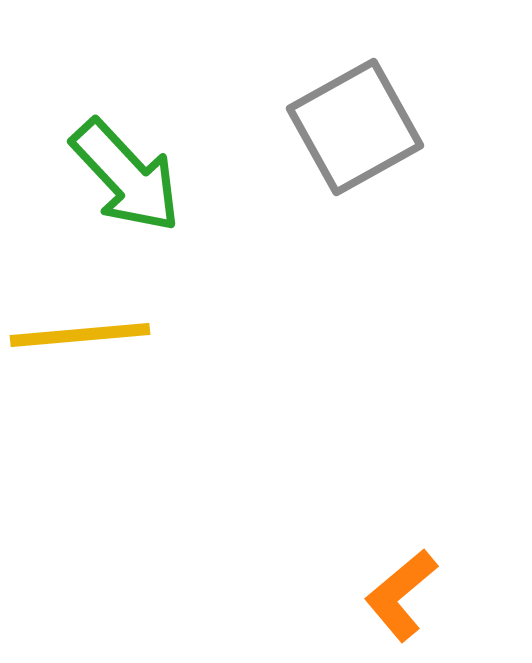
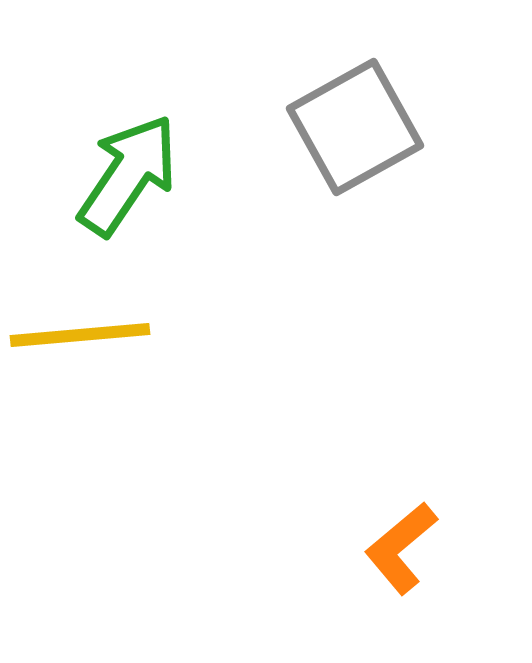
green arrow: moved 2 px right, 1 px up; rotated 103 degrees counterclockwise
orange L-shape: moved 47 px up
